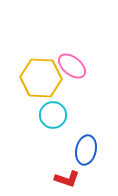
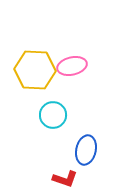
pink ellipse: rotated 52 degrees counterclockwise
yellow hexagon: moved 6 px left, 8 px up
red L-shape: moved 2 px left
